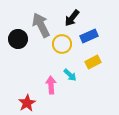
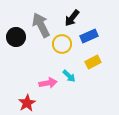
black circle: moved 2 px left, 2 px up
cyan arrow: moved 1 px left, 1 px down
pink arrow: moved 3 px left, 2 px up; rotated 84 degrees clockwise
